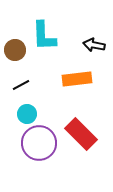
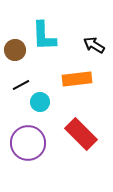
black arrow: rotated 20 degrees clockwise
cyan circle: moved 13 px right, 12 px up
purple circle: moved 11 px left
